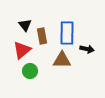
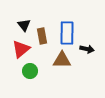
black triangle: moved 1 px left
red triangle: moved 1 px left, 1 px up
